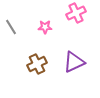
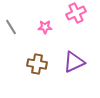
brown cross: rotated 36 degrees clockwise
